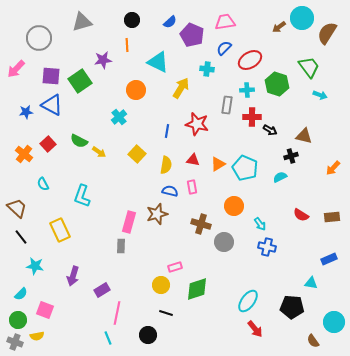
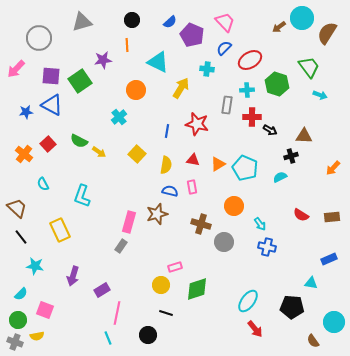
pink trapezoid at (225, 22): rotated 55 degrees clockwise
brown triangle at (304, 136): rotated 12 degrees counterclockwise
gray rectangle at (121, 246): rotated 32 degrees clockwise
